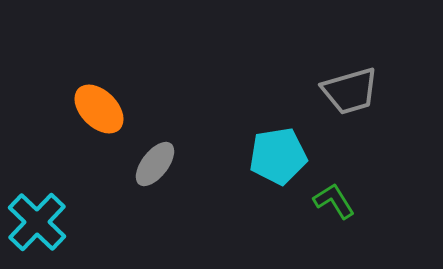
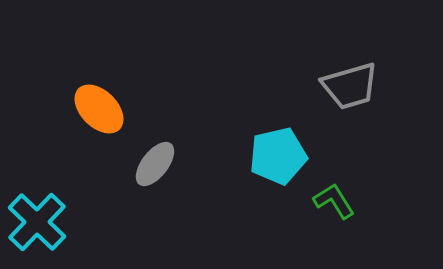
gray trapezoid: moved 5 px up
cyan pentagon: rotated 4 degrees counterclockwise
